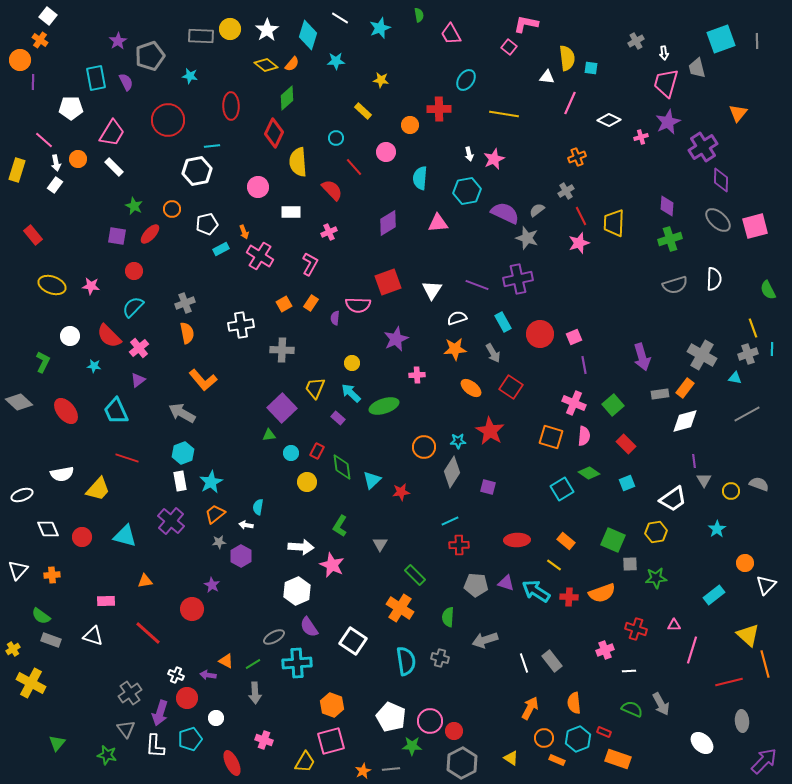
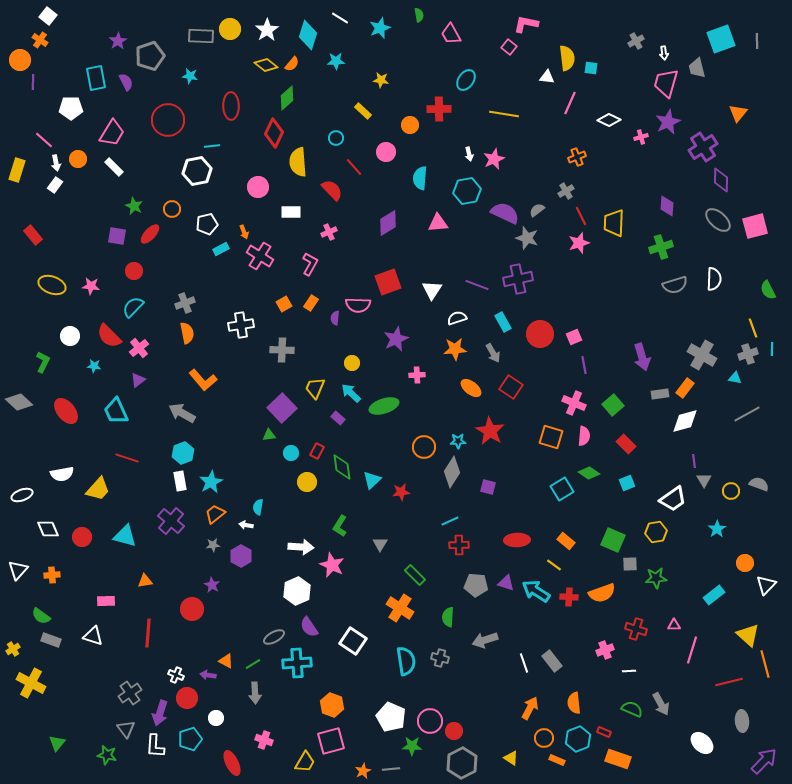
green cross at (670, 239): moved 9 px left, 8 px down
gray star at (219, 542): moved 6 px left, 3 px down
red line at (148, 633): rotated 52 degrees clockwise
